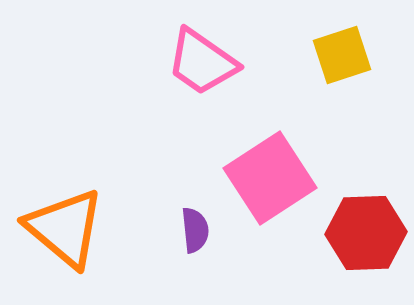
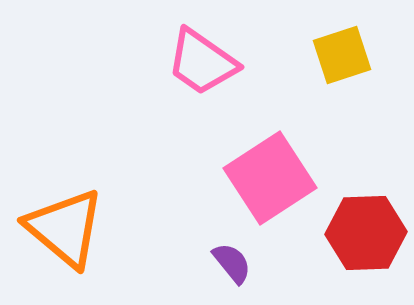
purple semicircle: moved 37 px right, 33 px down; rotated 33 degrees counterclockwise
